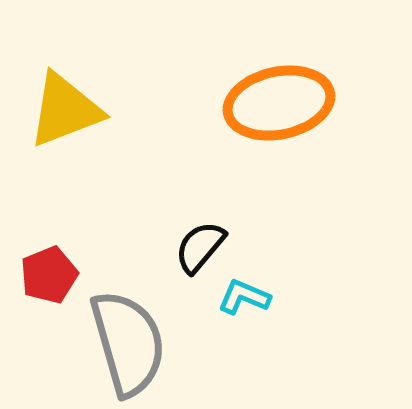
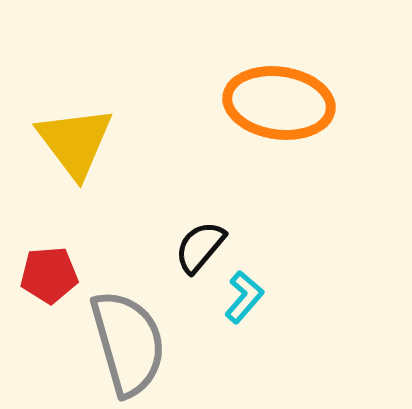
orange ellipse: rotated 20 degrees clockwise
yellow triangle: moved 10 px right, 32 px down; rotated 46 degrees counterclockwise
red pentagon: rotated 18 degrees clockwise
cyan L-shape: rotated 108 degrees clockwise
